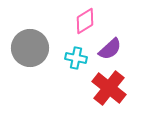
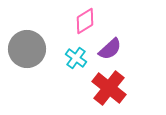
gray circle: moved 3 px left, 1 px down
cyan cross: rotated 25 degrees clockwise
